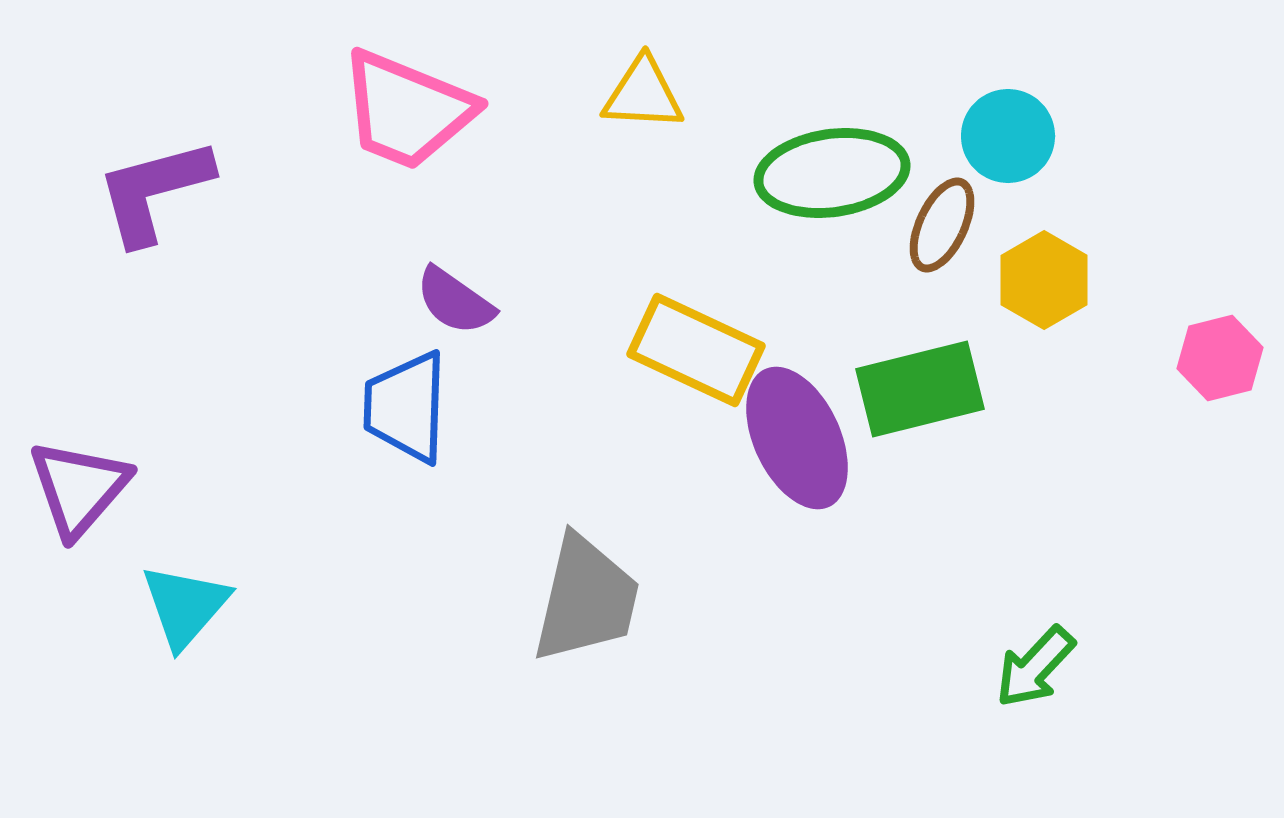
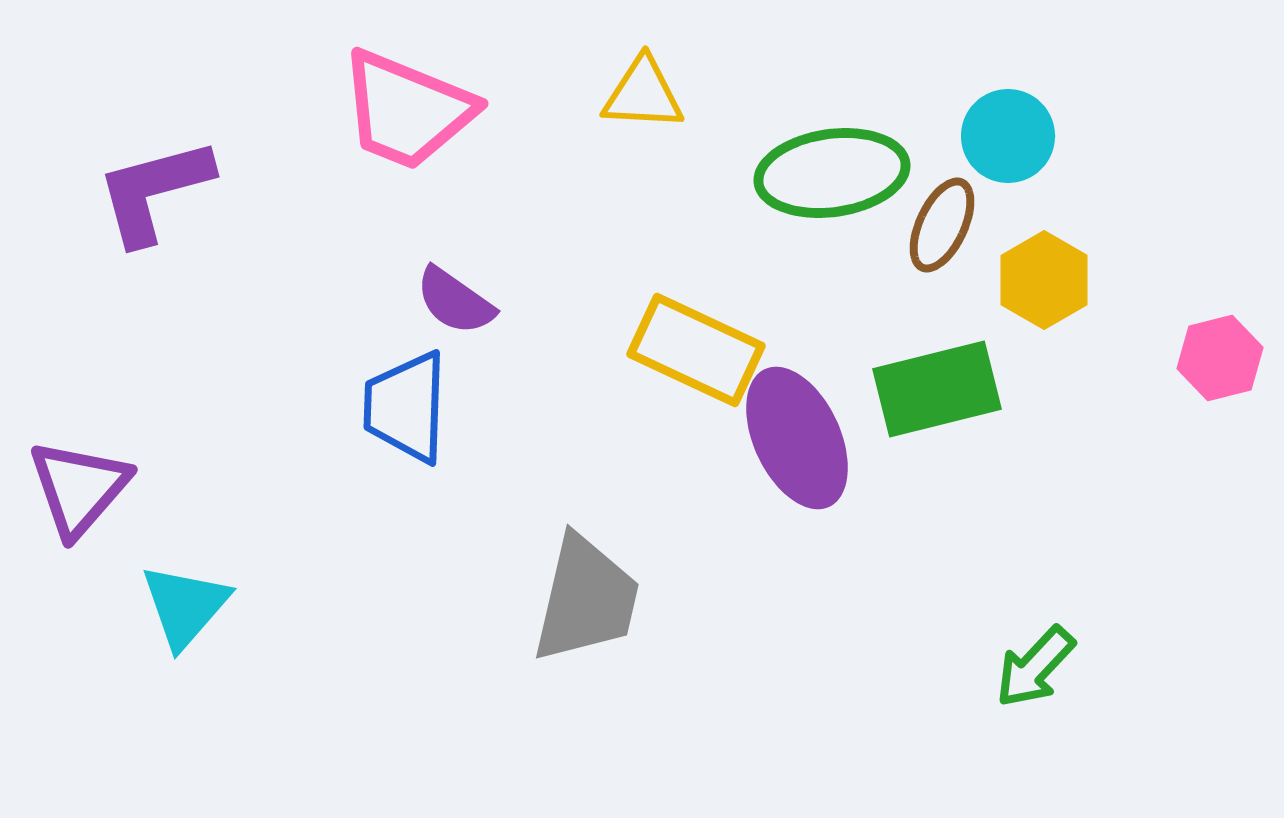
green rectangle: moved 17 px right
